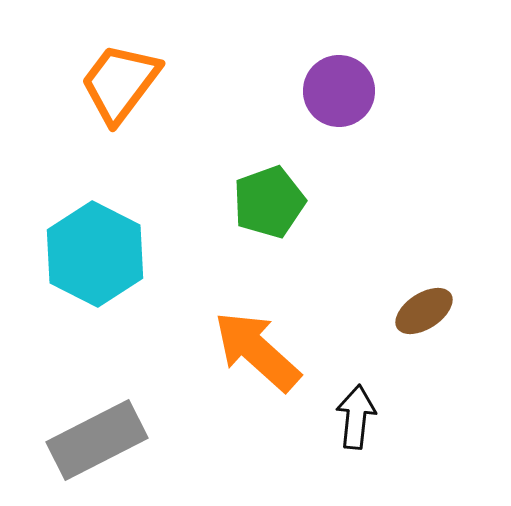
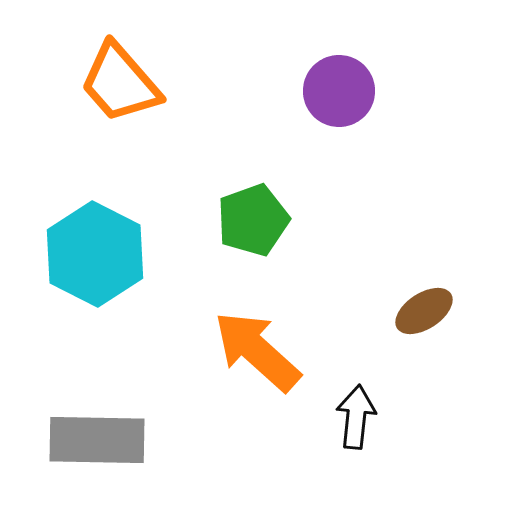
orange trapezoid: rotated 78 degrees counterclockwise
green pentagon: moved 16 px left, 18 px down
gray rectangle: rotated 28 degrees clockwise
